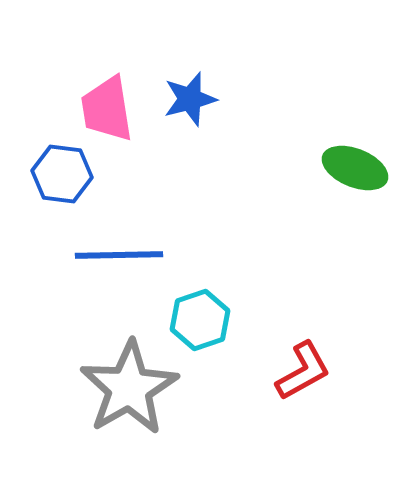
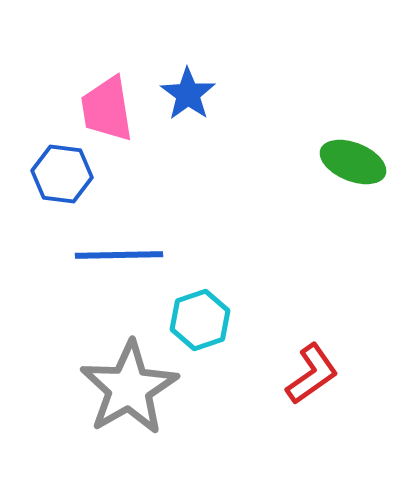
blue star: moved 2 px left, 5 px up; rotated 22 degrees counterclockwise
green ellipse: moved 2 px left, 6 px up
red L-shape: moved 9 px right, 3 px down; rotated 6 degrees counterclockwise
